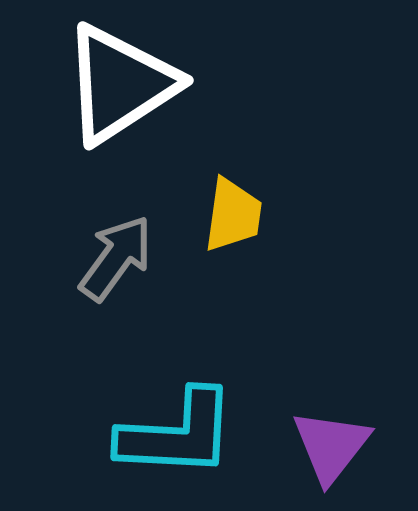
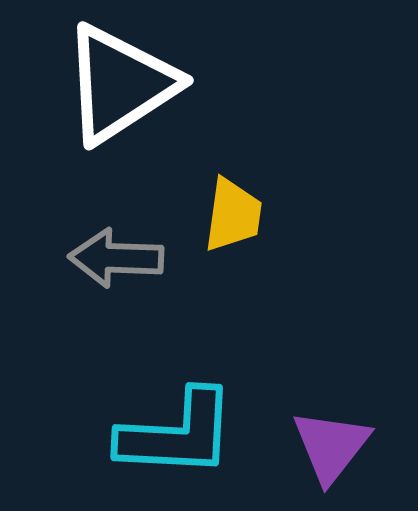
gray arrow: rotated 124 degrees counterclockwise
